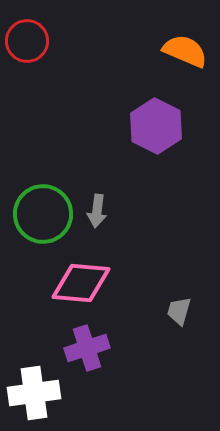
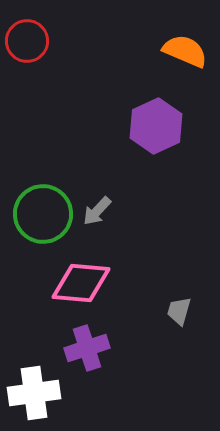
purple hexagon: rotated 8 degrees clockwise
gray arrow: rotated 36 degrees clockwise
